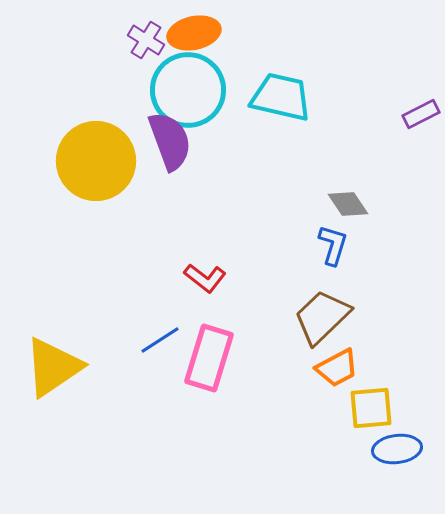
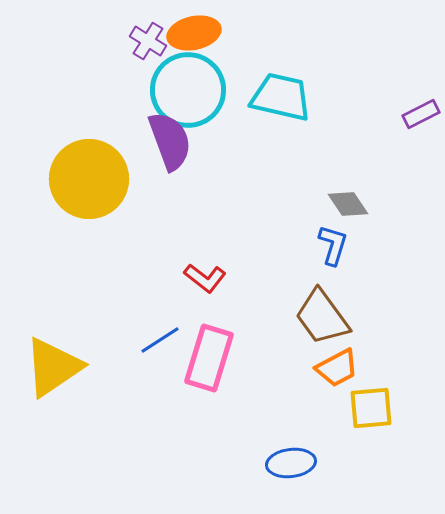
purple cross: moved 2 px right, 1 px down
yellow circle: moved 7 px left, 18 px down
brown trapezoid: rotated 82 degrees counterclockwise
blue ellipse: moved 106 px left, 14 px down
